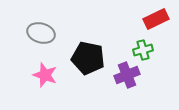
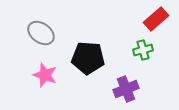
red rectangle: rotated 15 degrees counterclockwise
gray ellipse: rotated 20 degrees clockwise
black pentagon: rotated 8 degrees counterclockwise
purple cross: moved 1 px left, 14 px down
